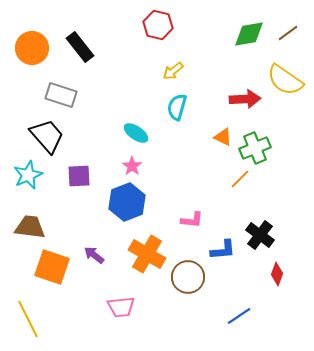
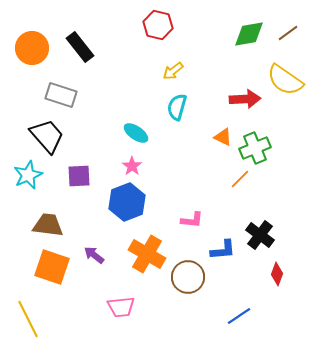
brown trapezoid: moved 18 px right, 2 px up
